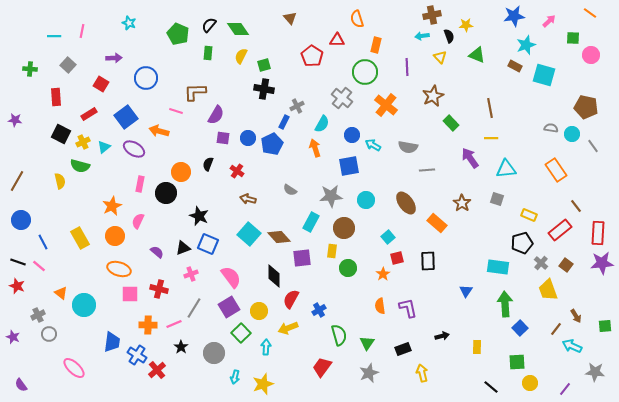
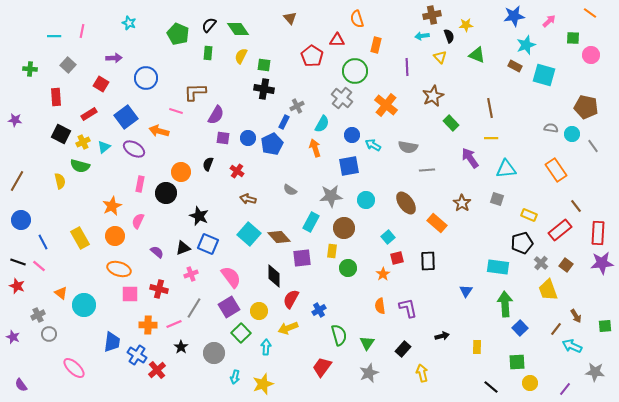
green square at (264, 65): rotated 24 degrees clockwise
green circle at (365, 72): moved 10 px left, 1 px up
black rectangle at (403, 349): rotated 28 degrees counterclockwise
